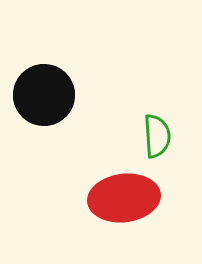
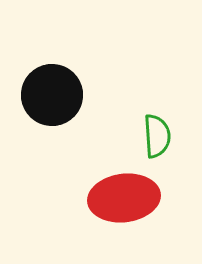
black circle: moved 8 px right
